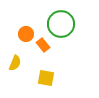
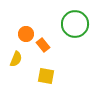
green circle: moved 14 px right
yellow semicircle: moved 1 px right, 4 px up
yellow square: moved 2 px up
